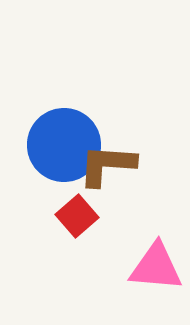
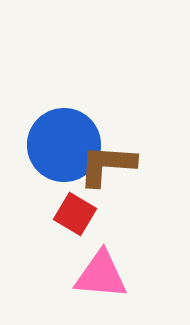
red square: moved 2 px left, 2 px up; rotated 18 degrees counterclockwise
pink triangle: moved 55 px left, 8 px down
